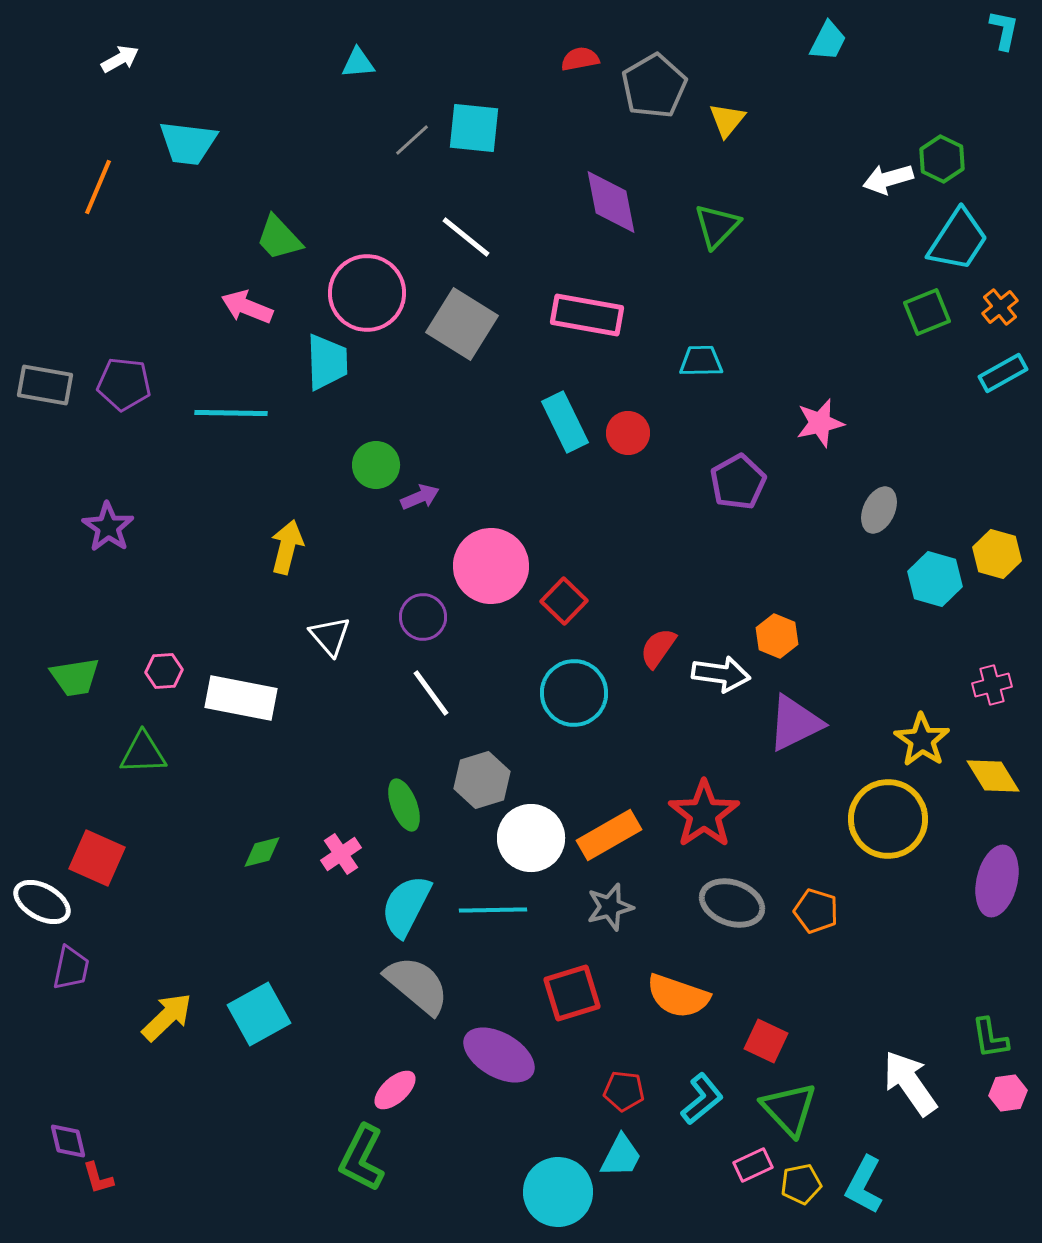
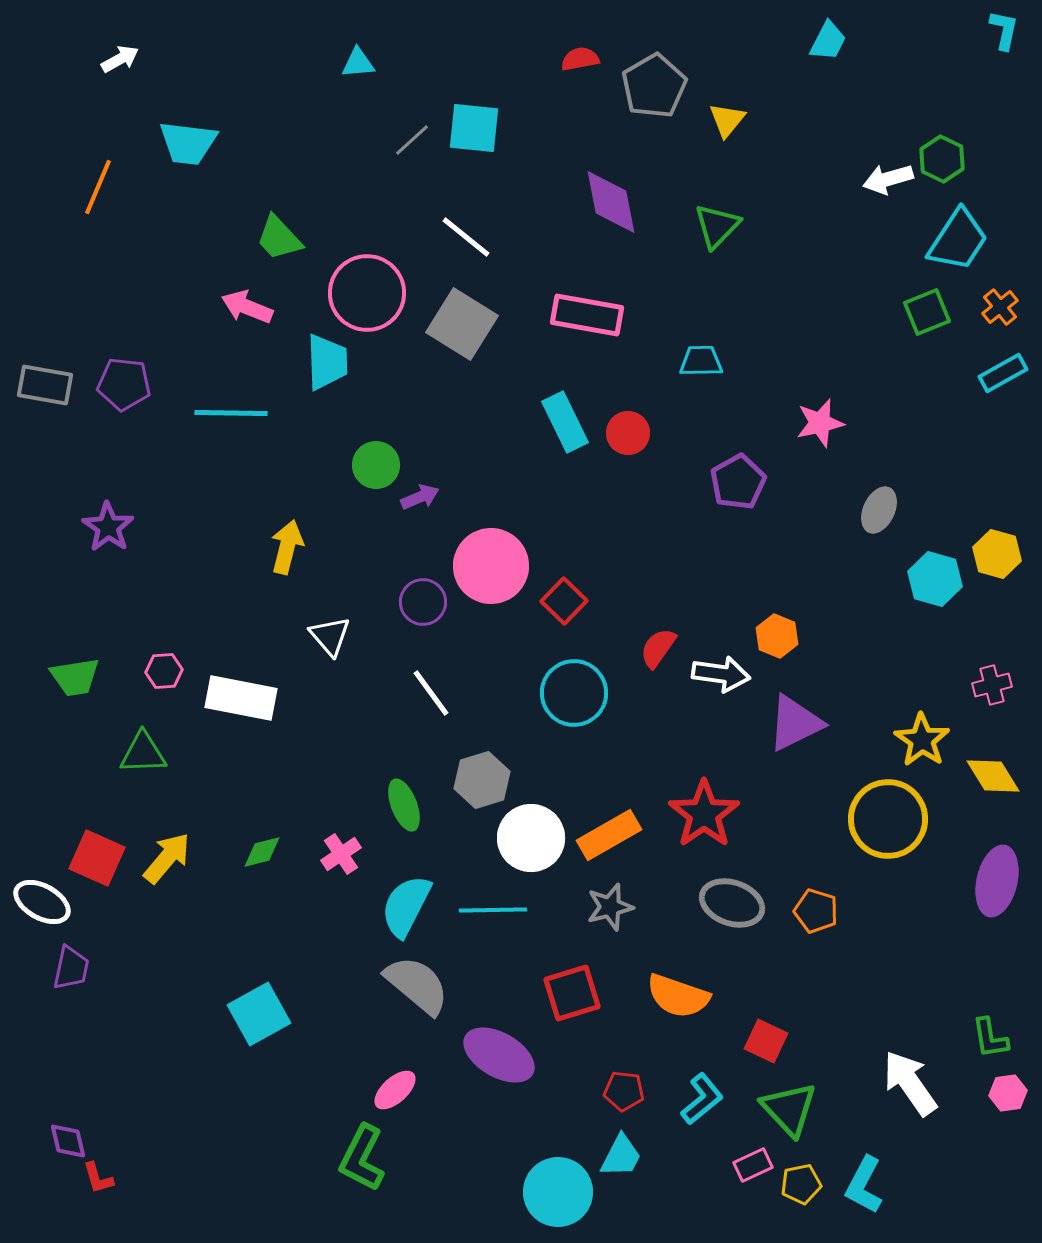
purple circle at (423, 617): moved 15 px up
yellow arrow at (167, 1017): moved 159 px up; rotated 6 degrees counterclockwise
